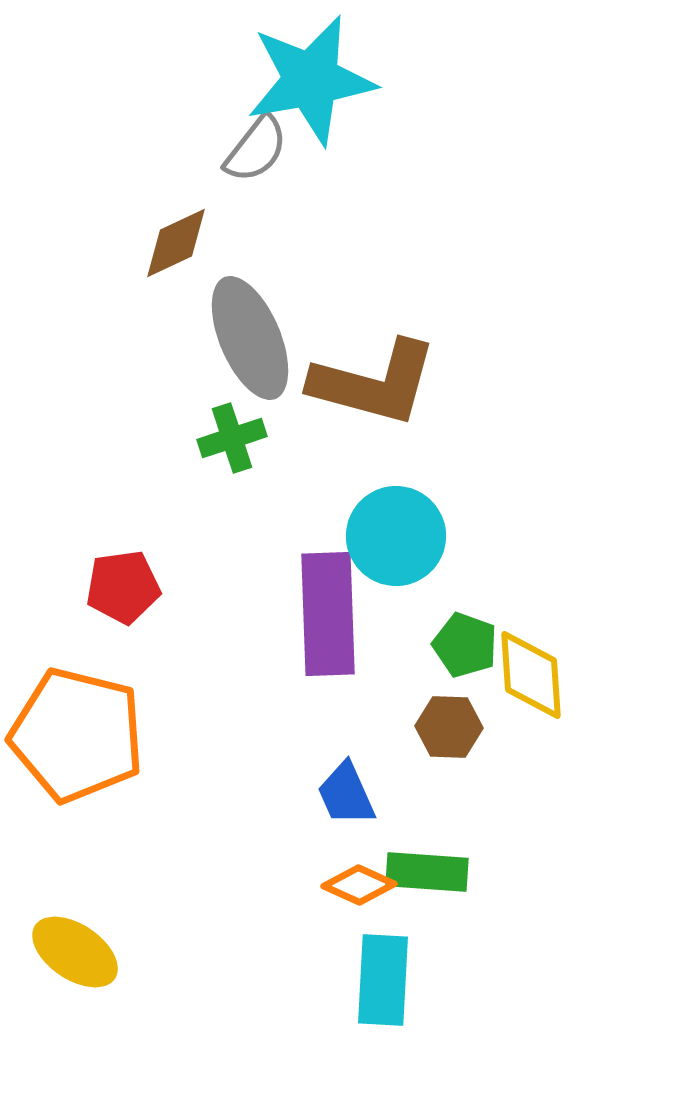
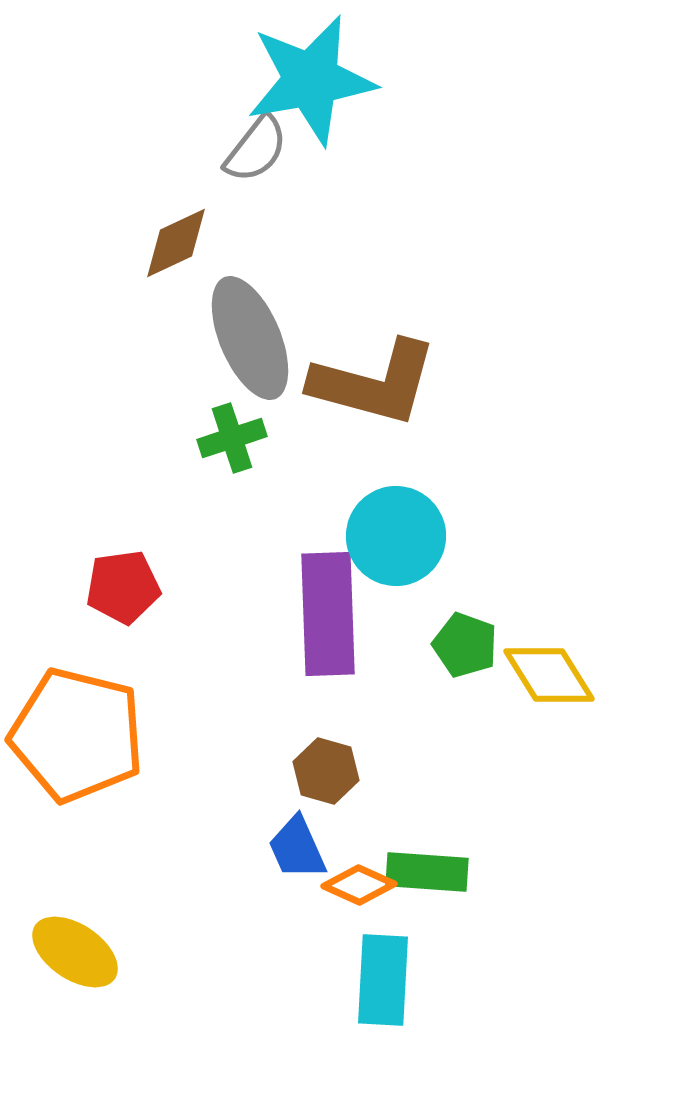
yellow diamond: moved 18 px right; rotated 28 degrees counterclockwise
brown hexagon: moved 123 px left, 44 px down; rotated 14 degrees clockwise
blue trapezoid: moved 49 px left, 54 px down
